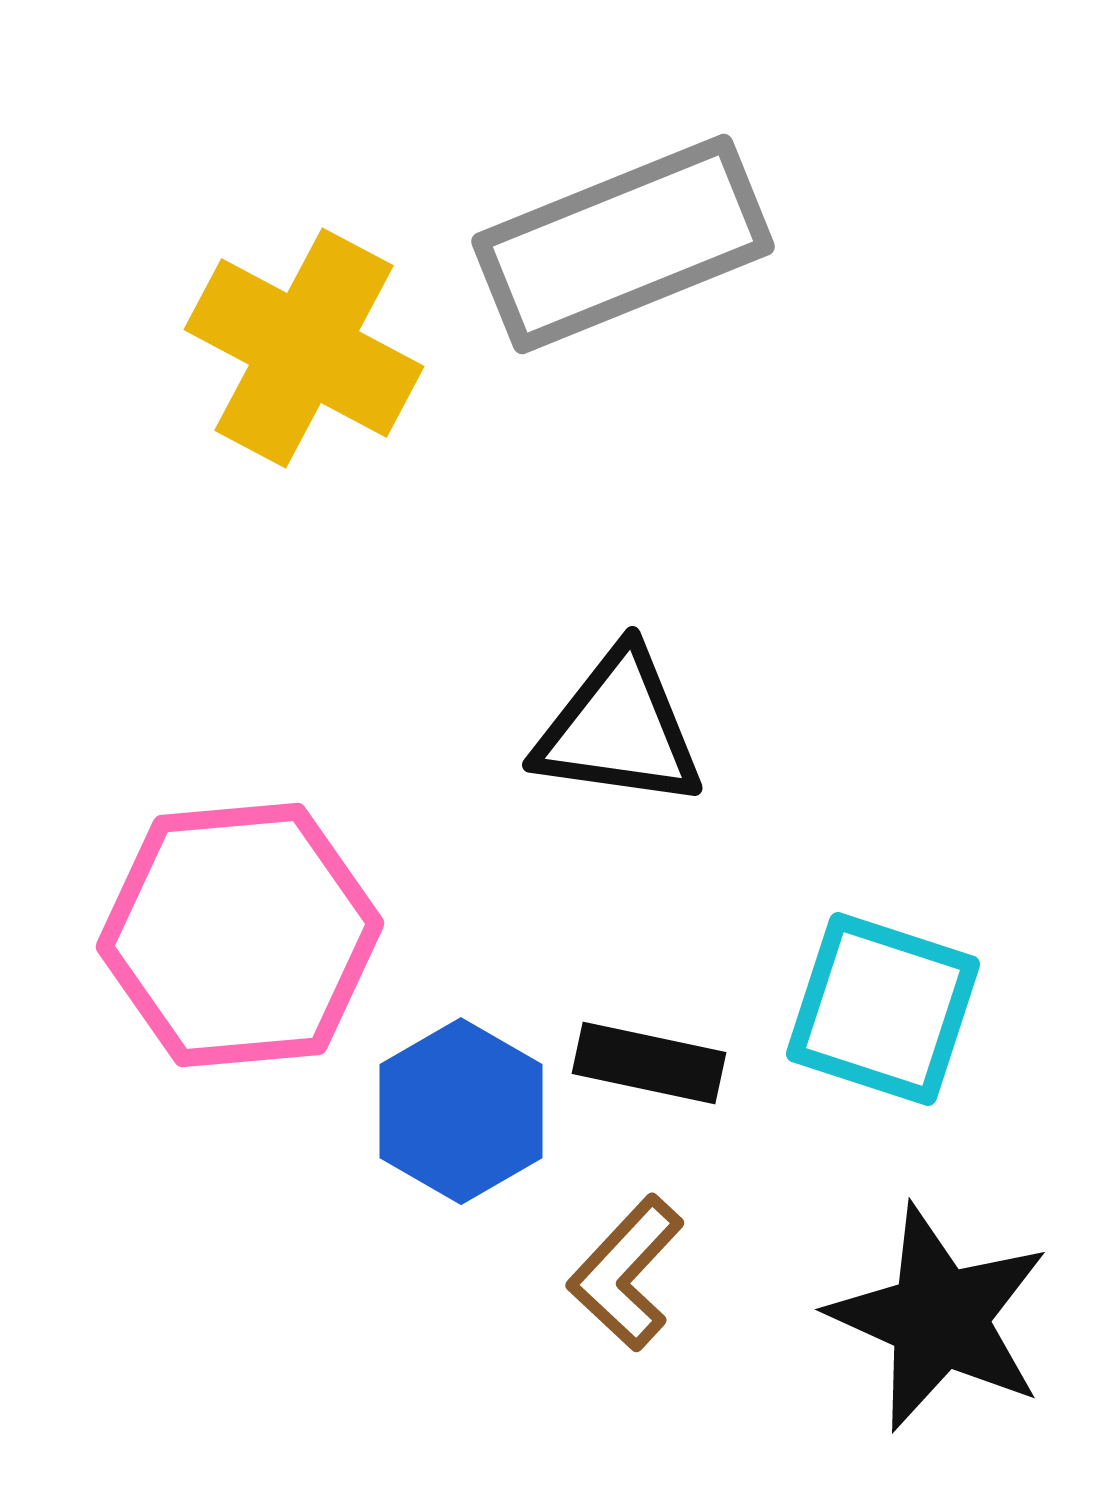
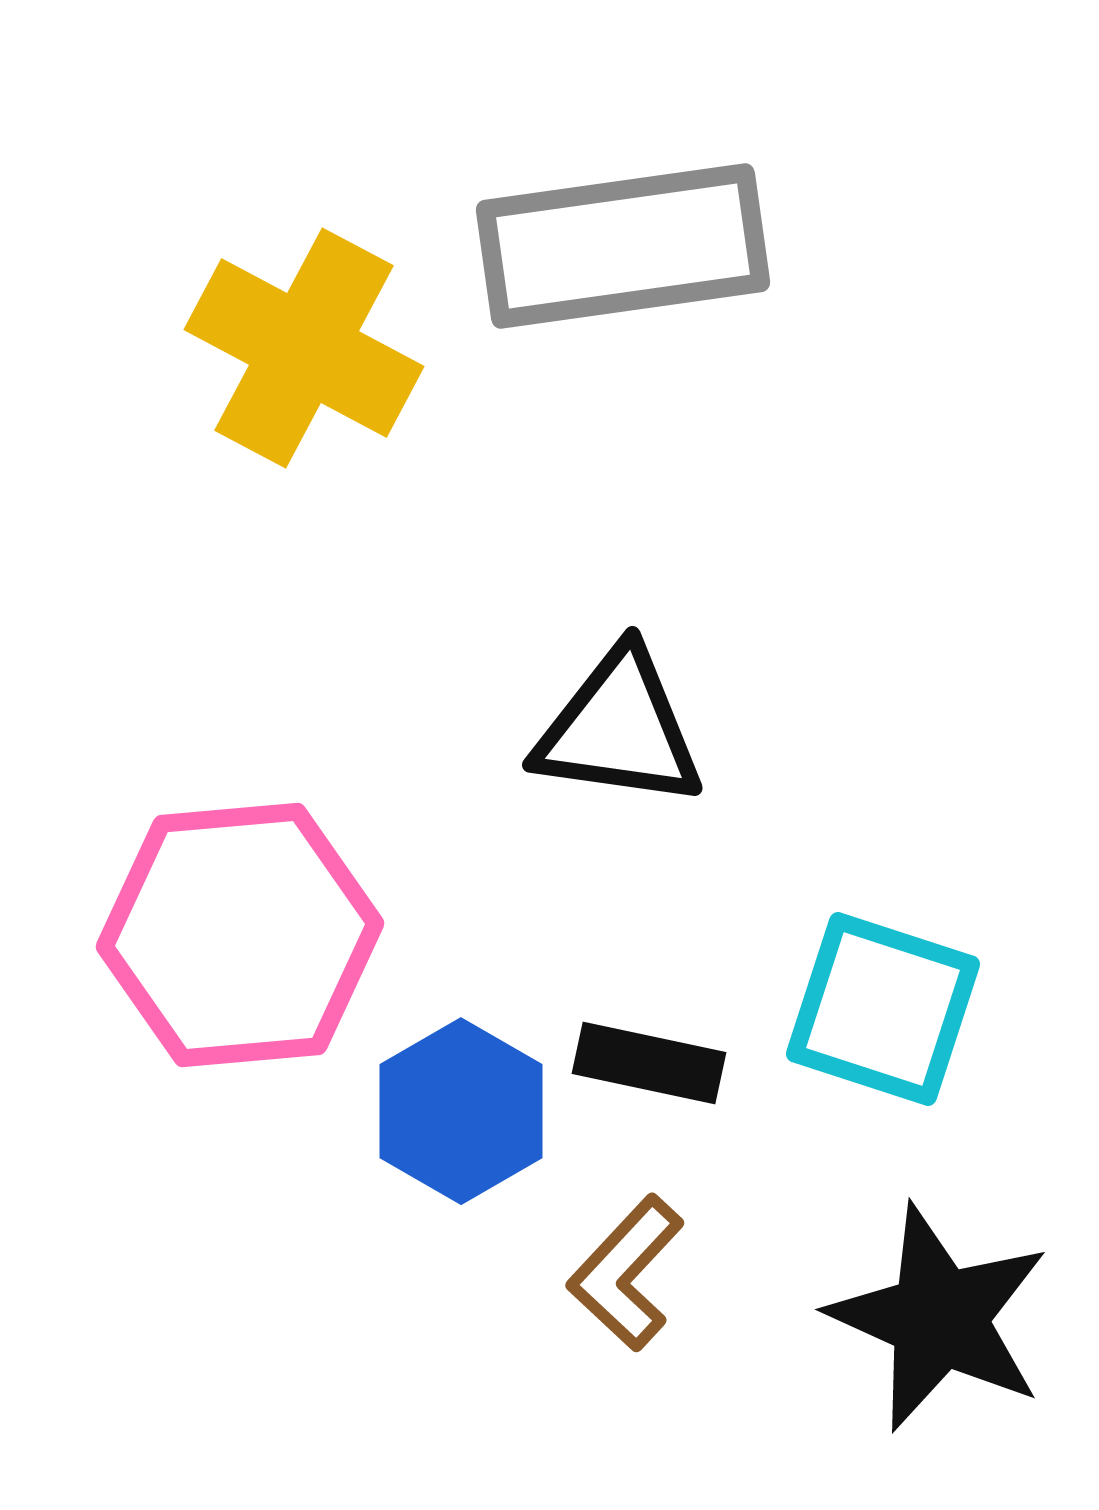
gray rectangle: moved 2 px down; rotated 14 degrees clockwise
